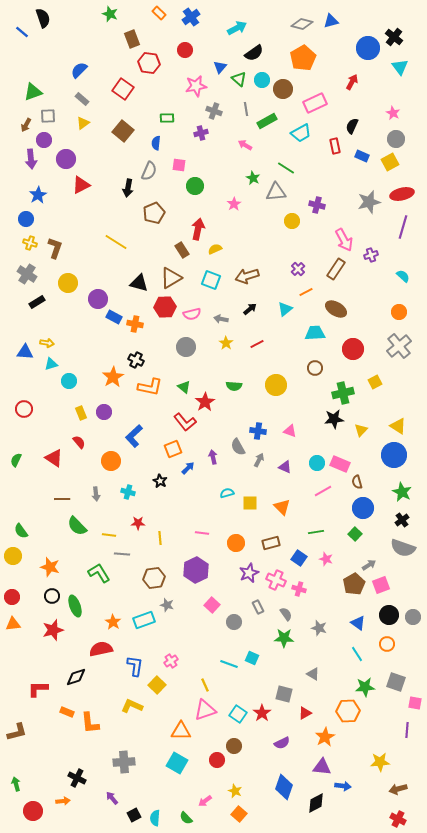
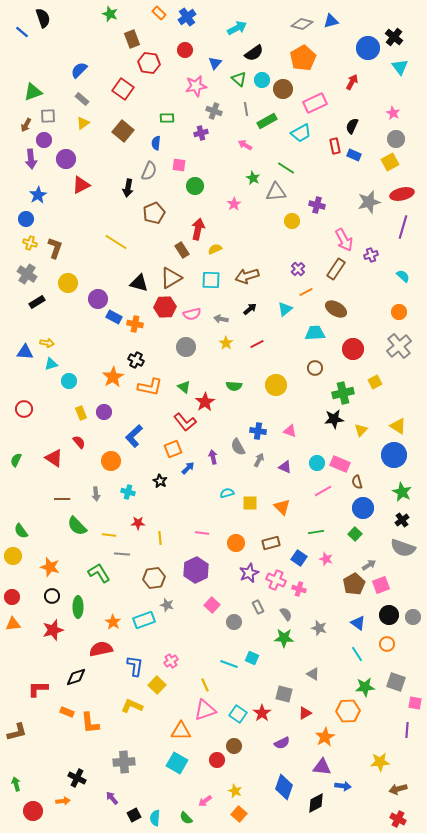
blue cross at (191, 17): moved 4 px left
blue triangle at (220, 67): moved 5 px left, 4 px up
blue rectangle at (362, 156): moved 8 px left, 1 px up
cyan square at (211, 280): rotated 18 degrees counterclockwise
green ellipse at (75, 606): moved 3 px right, 1 px down; rotated 20 degrees clockwise
